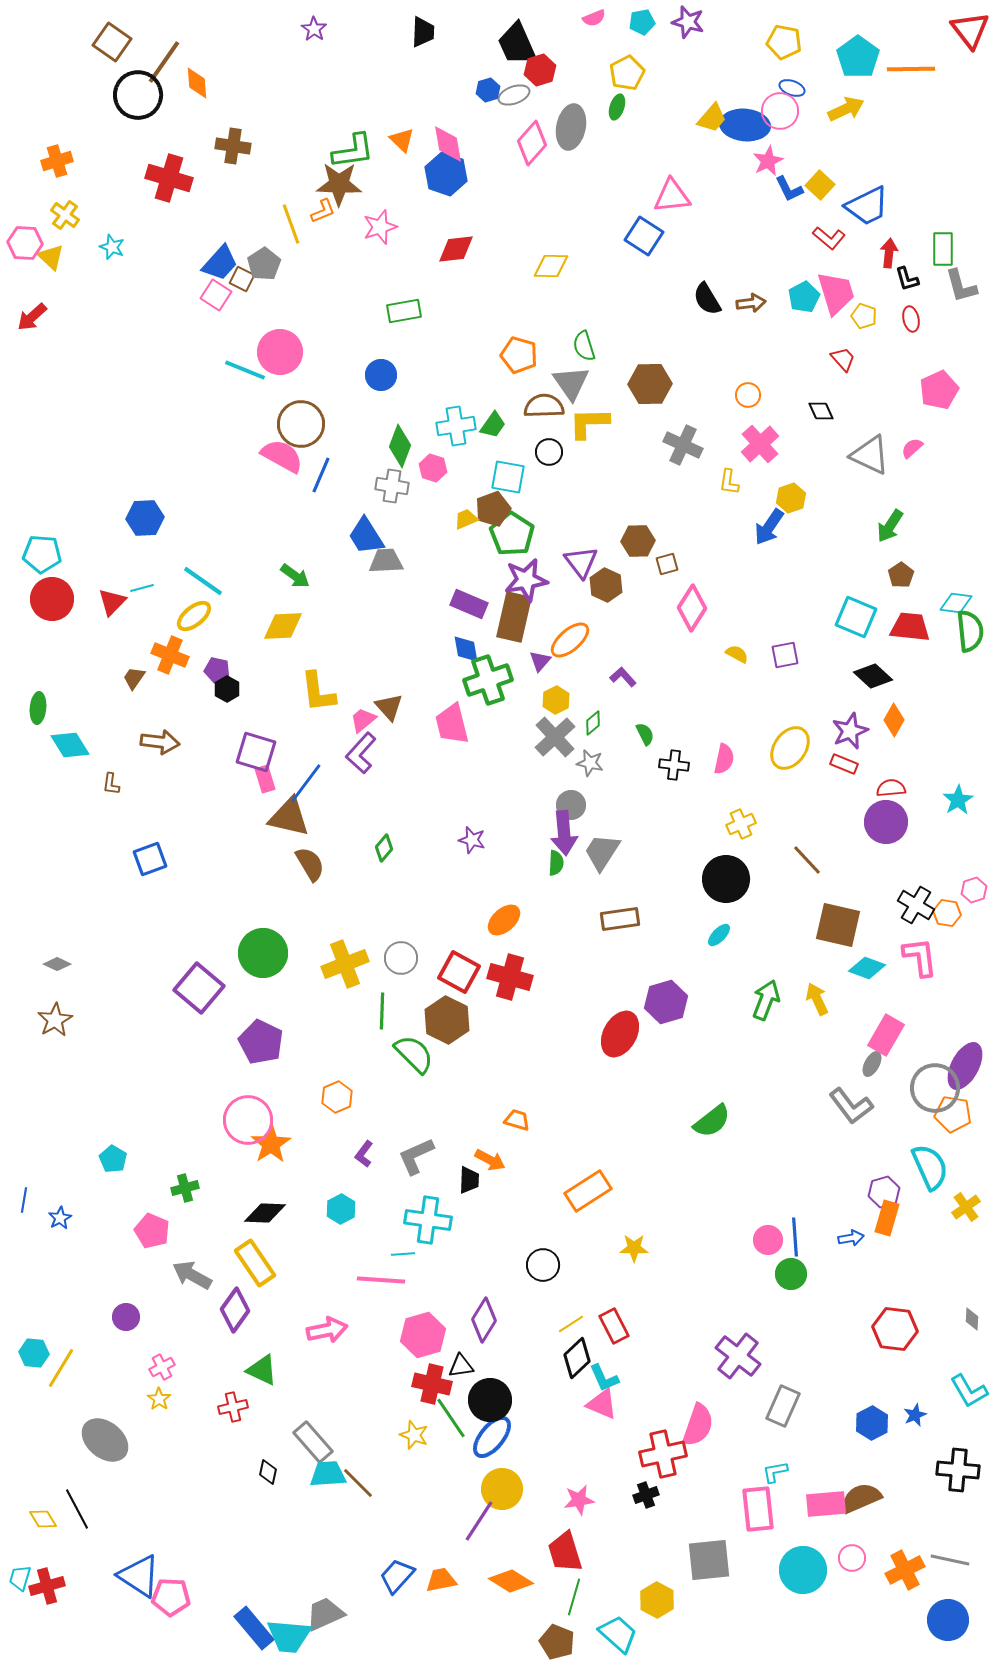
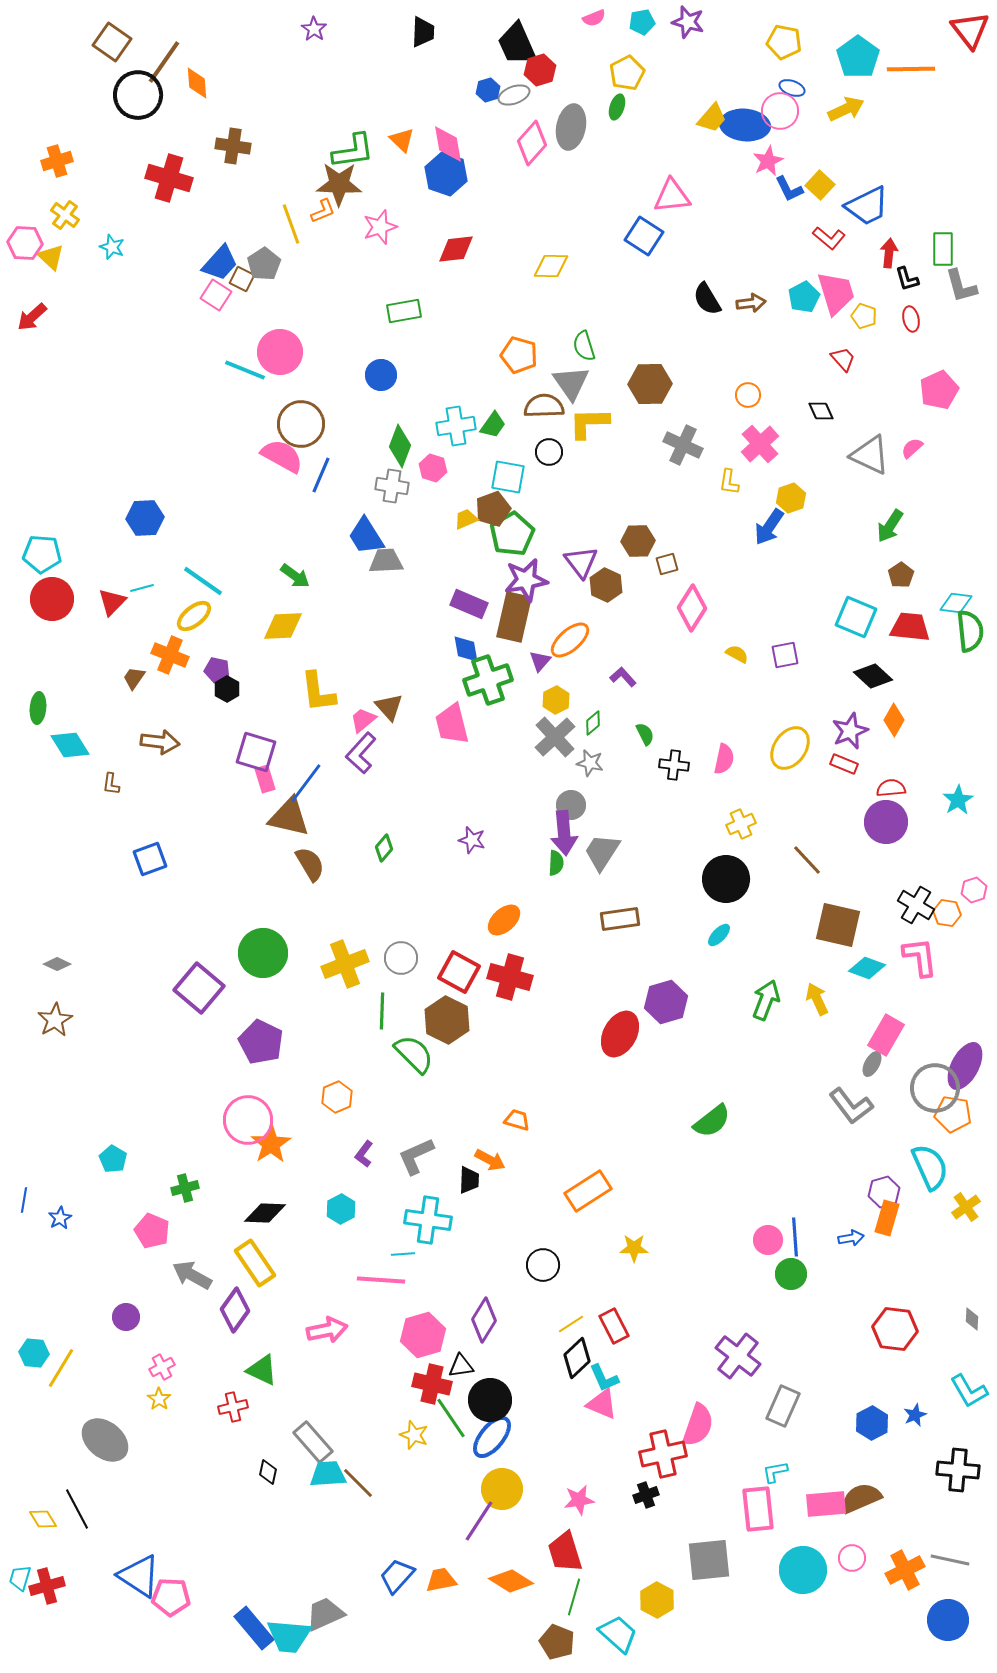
green pentagon at (512, 534): rotated 9 degrees clockwise
